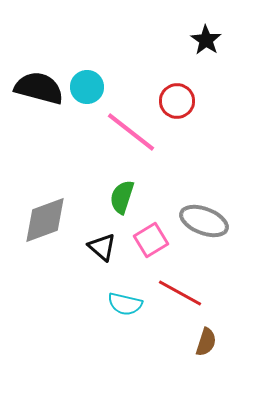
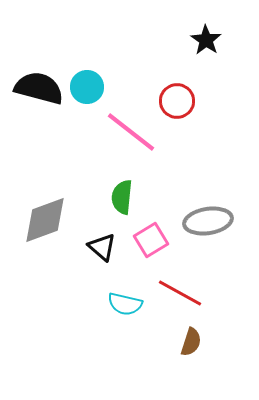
green semicircle: rotated 12 degrees counterclockwise
gray ellipse: moved 4 px right; rotated 30 degrees counterclockwise
brown semicircle: moved 15 px left
